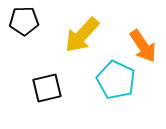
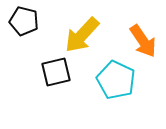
black pentagon: rotated 16 degrees clockwise
orange arrow: moved 5 px up
black square: moved 9 px right, 16 px up
